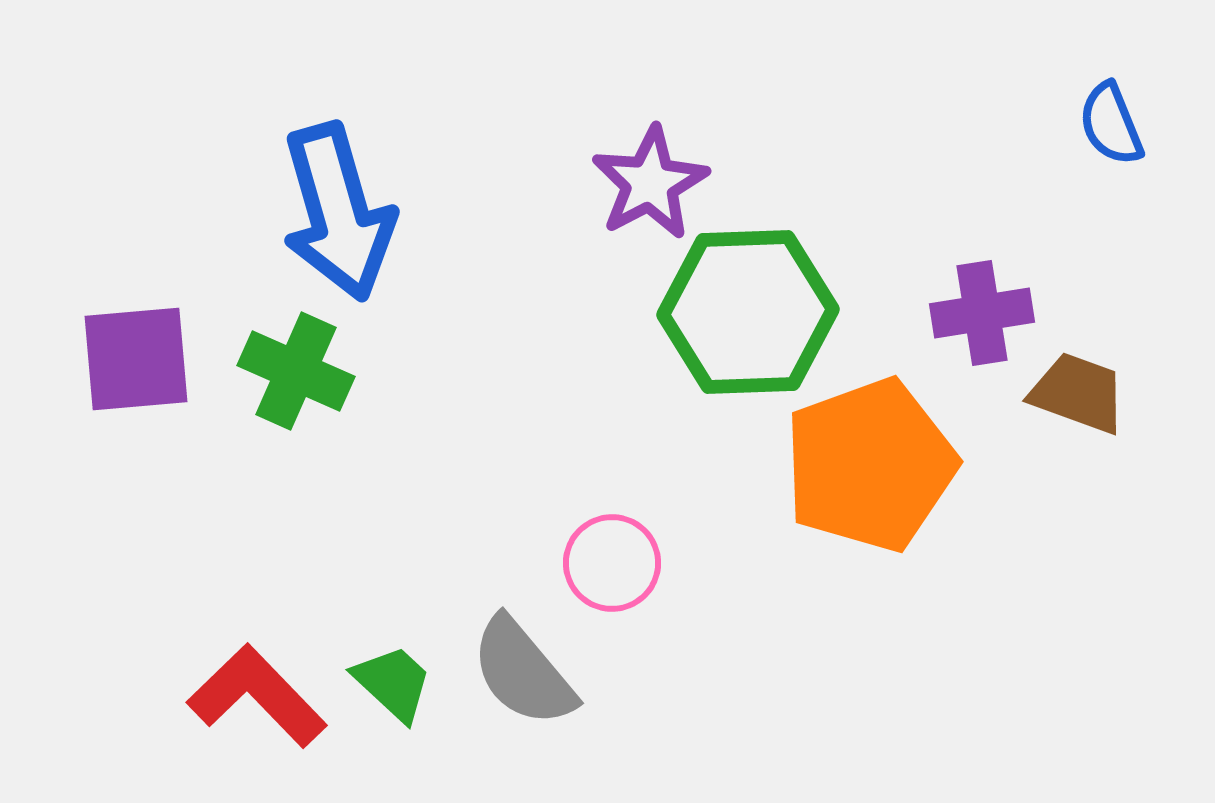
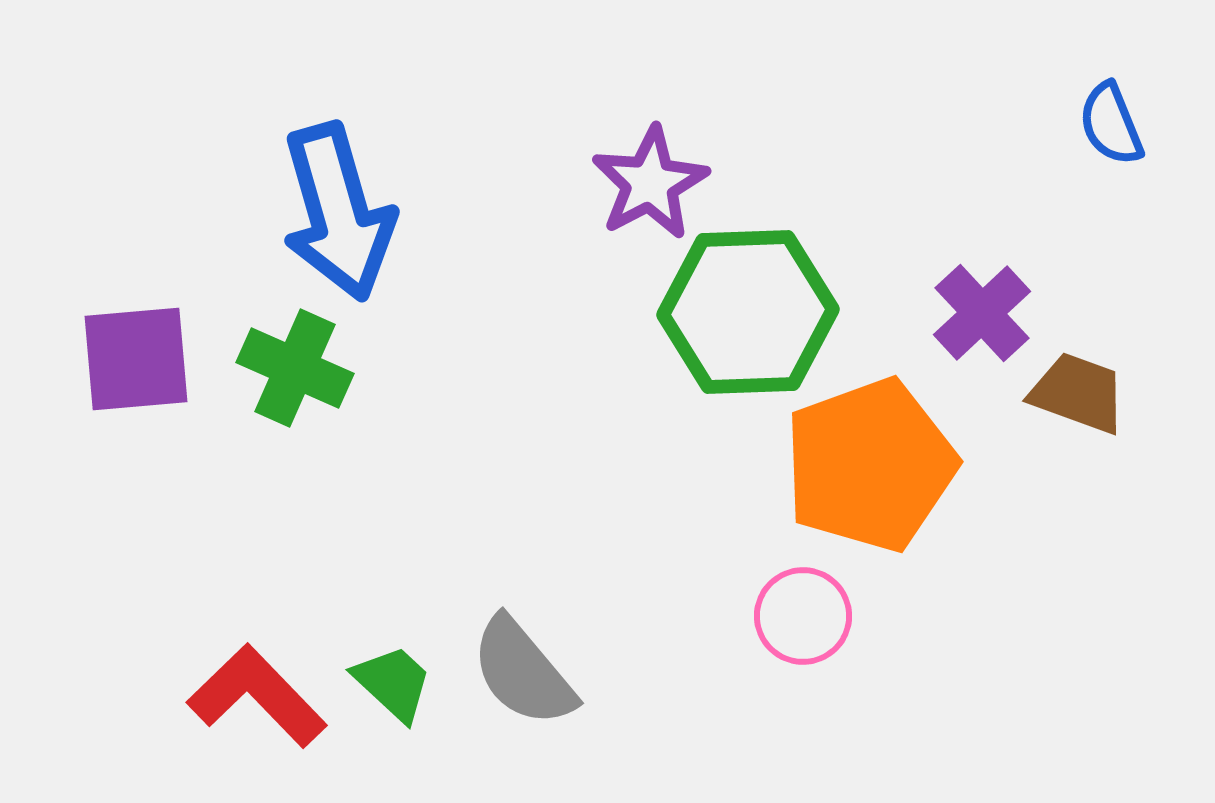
purple cross: rotated 34 degrees counterclockwise
green cross: moved 1 px left, 3 px up
pink circle: moved 191 px right, 53 px down
